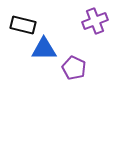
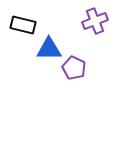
blue triangle: moved 5 px right
